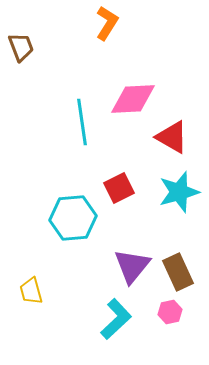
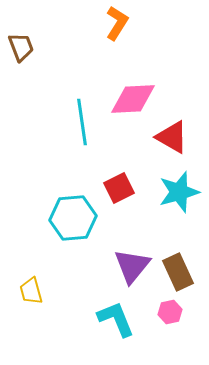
orange L-shape: moved 10 px right
cyan L-shape: rotated 69 degrees counterclockwise
